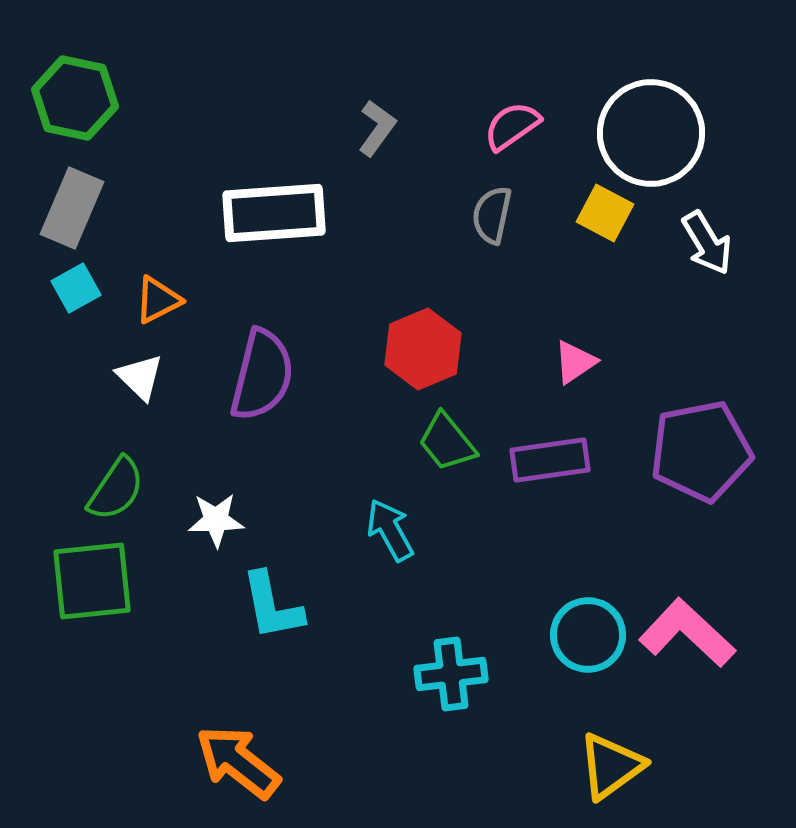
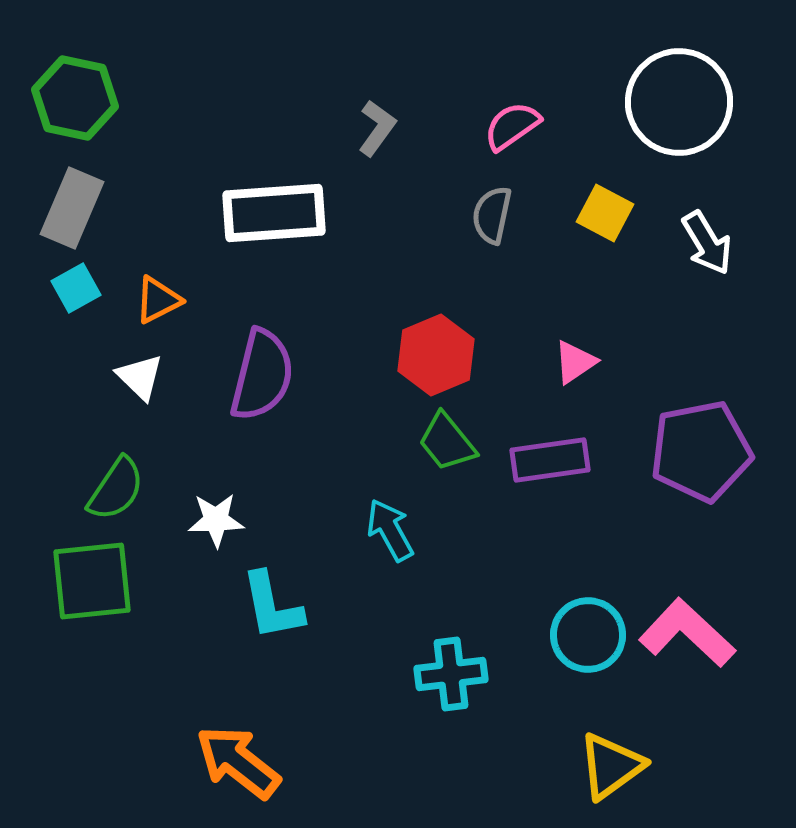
white circle: moved 28 px right, 31 px up
red hexagon: moved 13 px right, 6 px down
